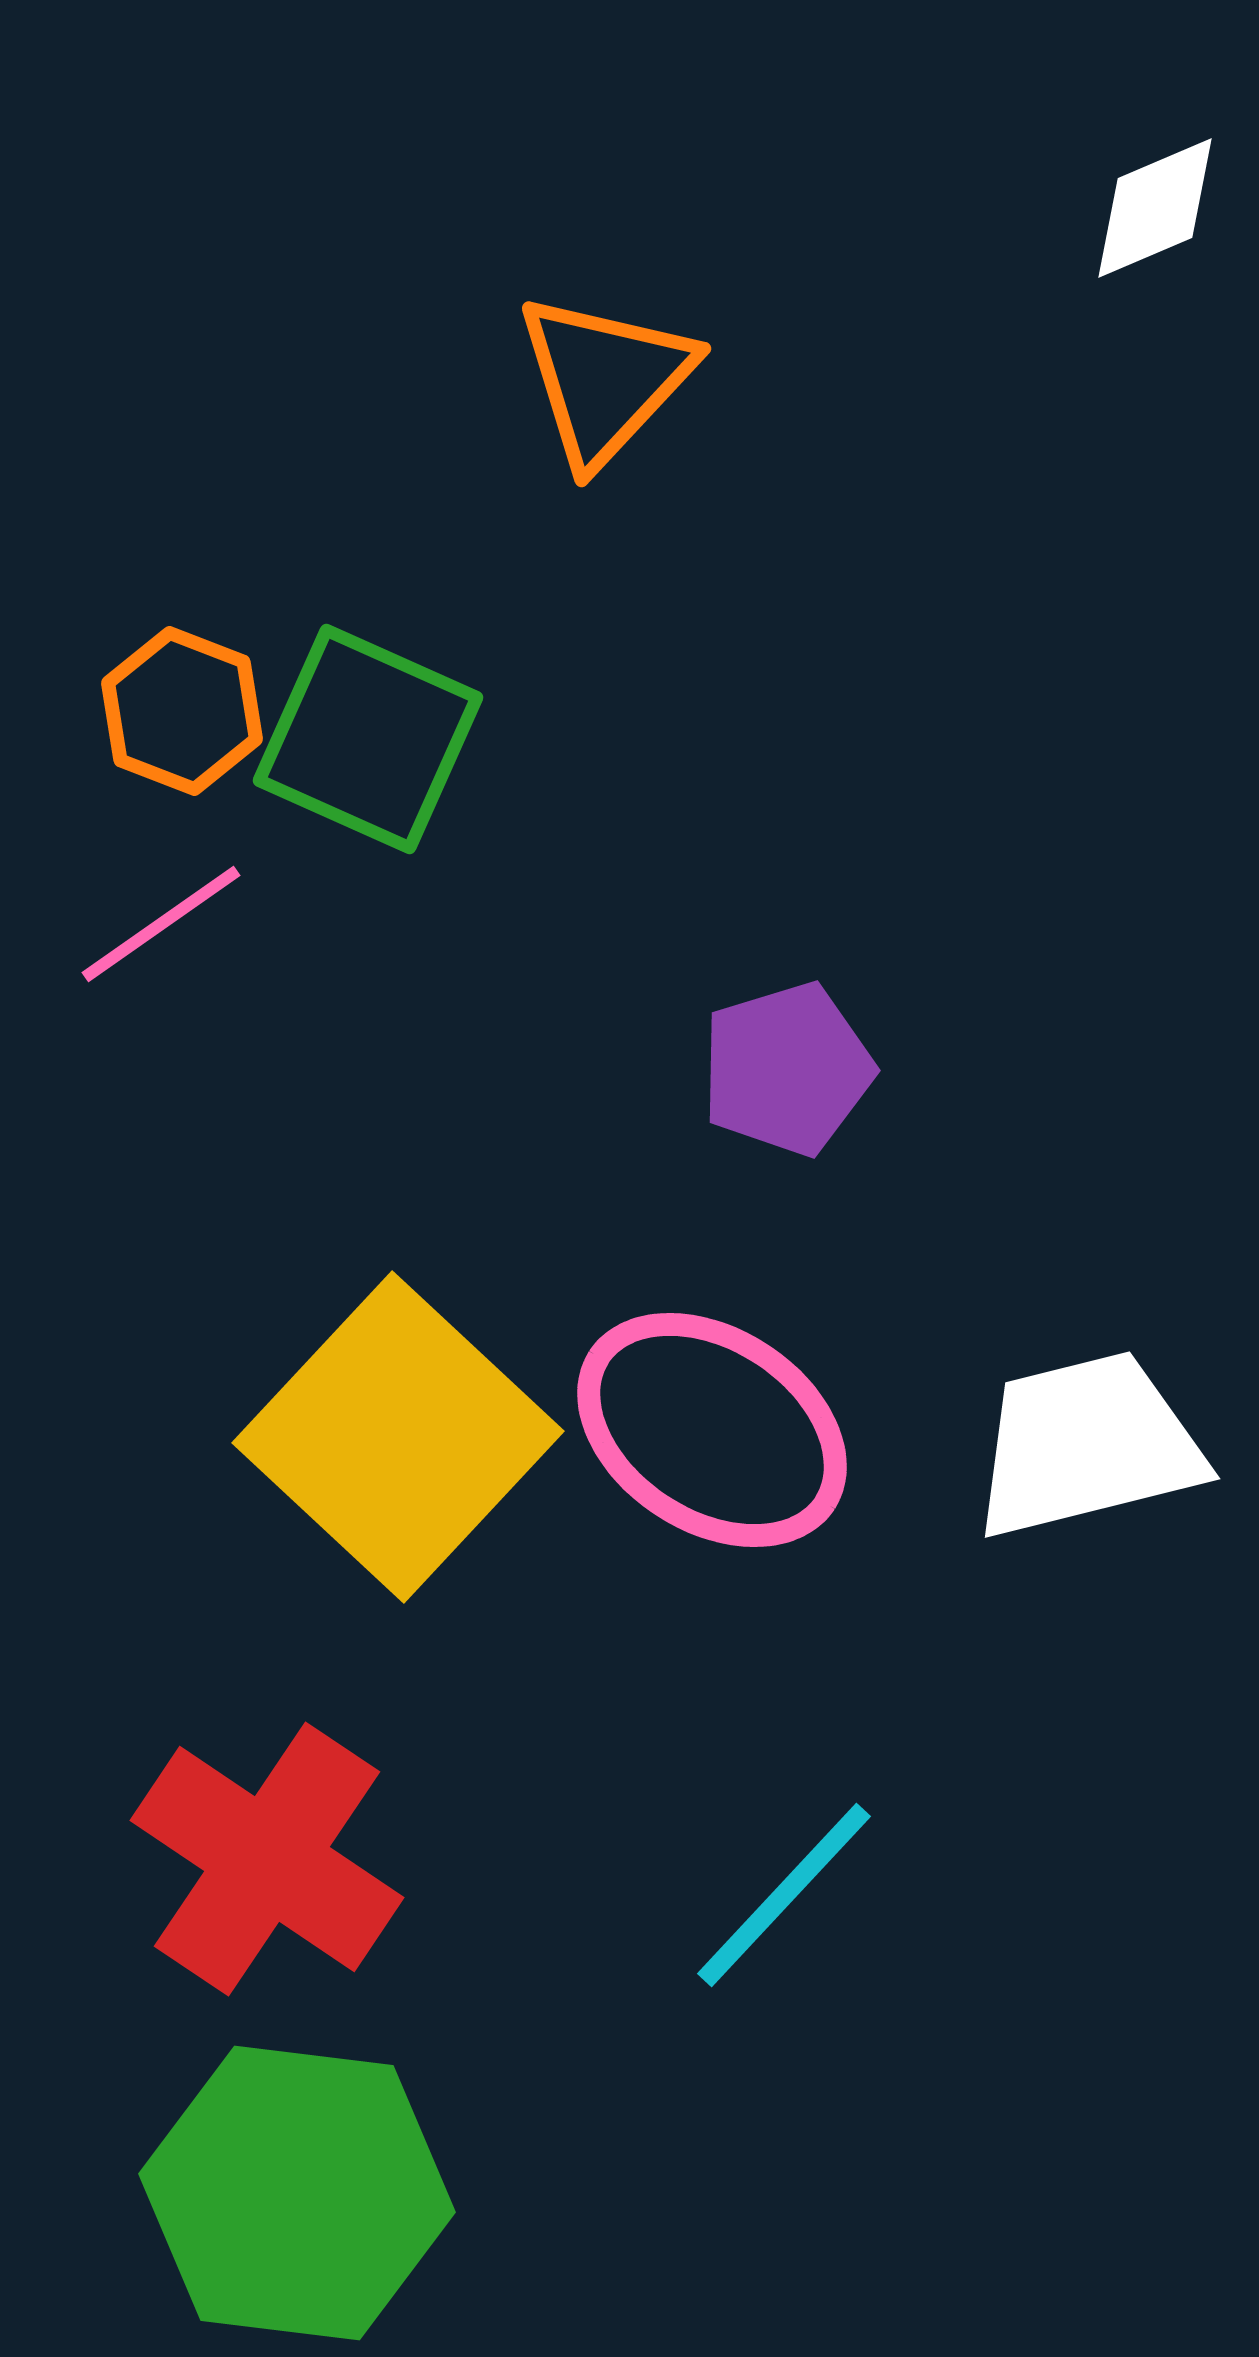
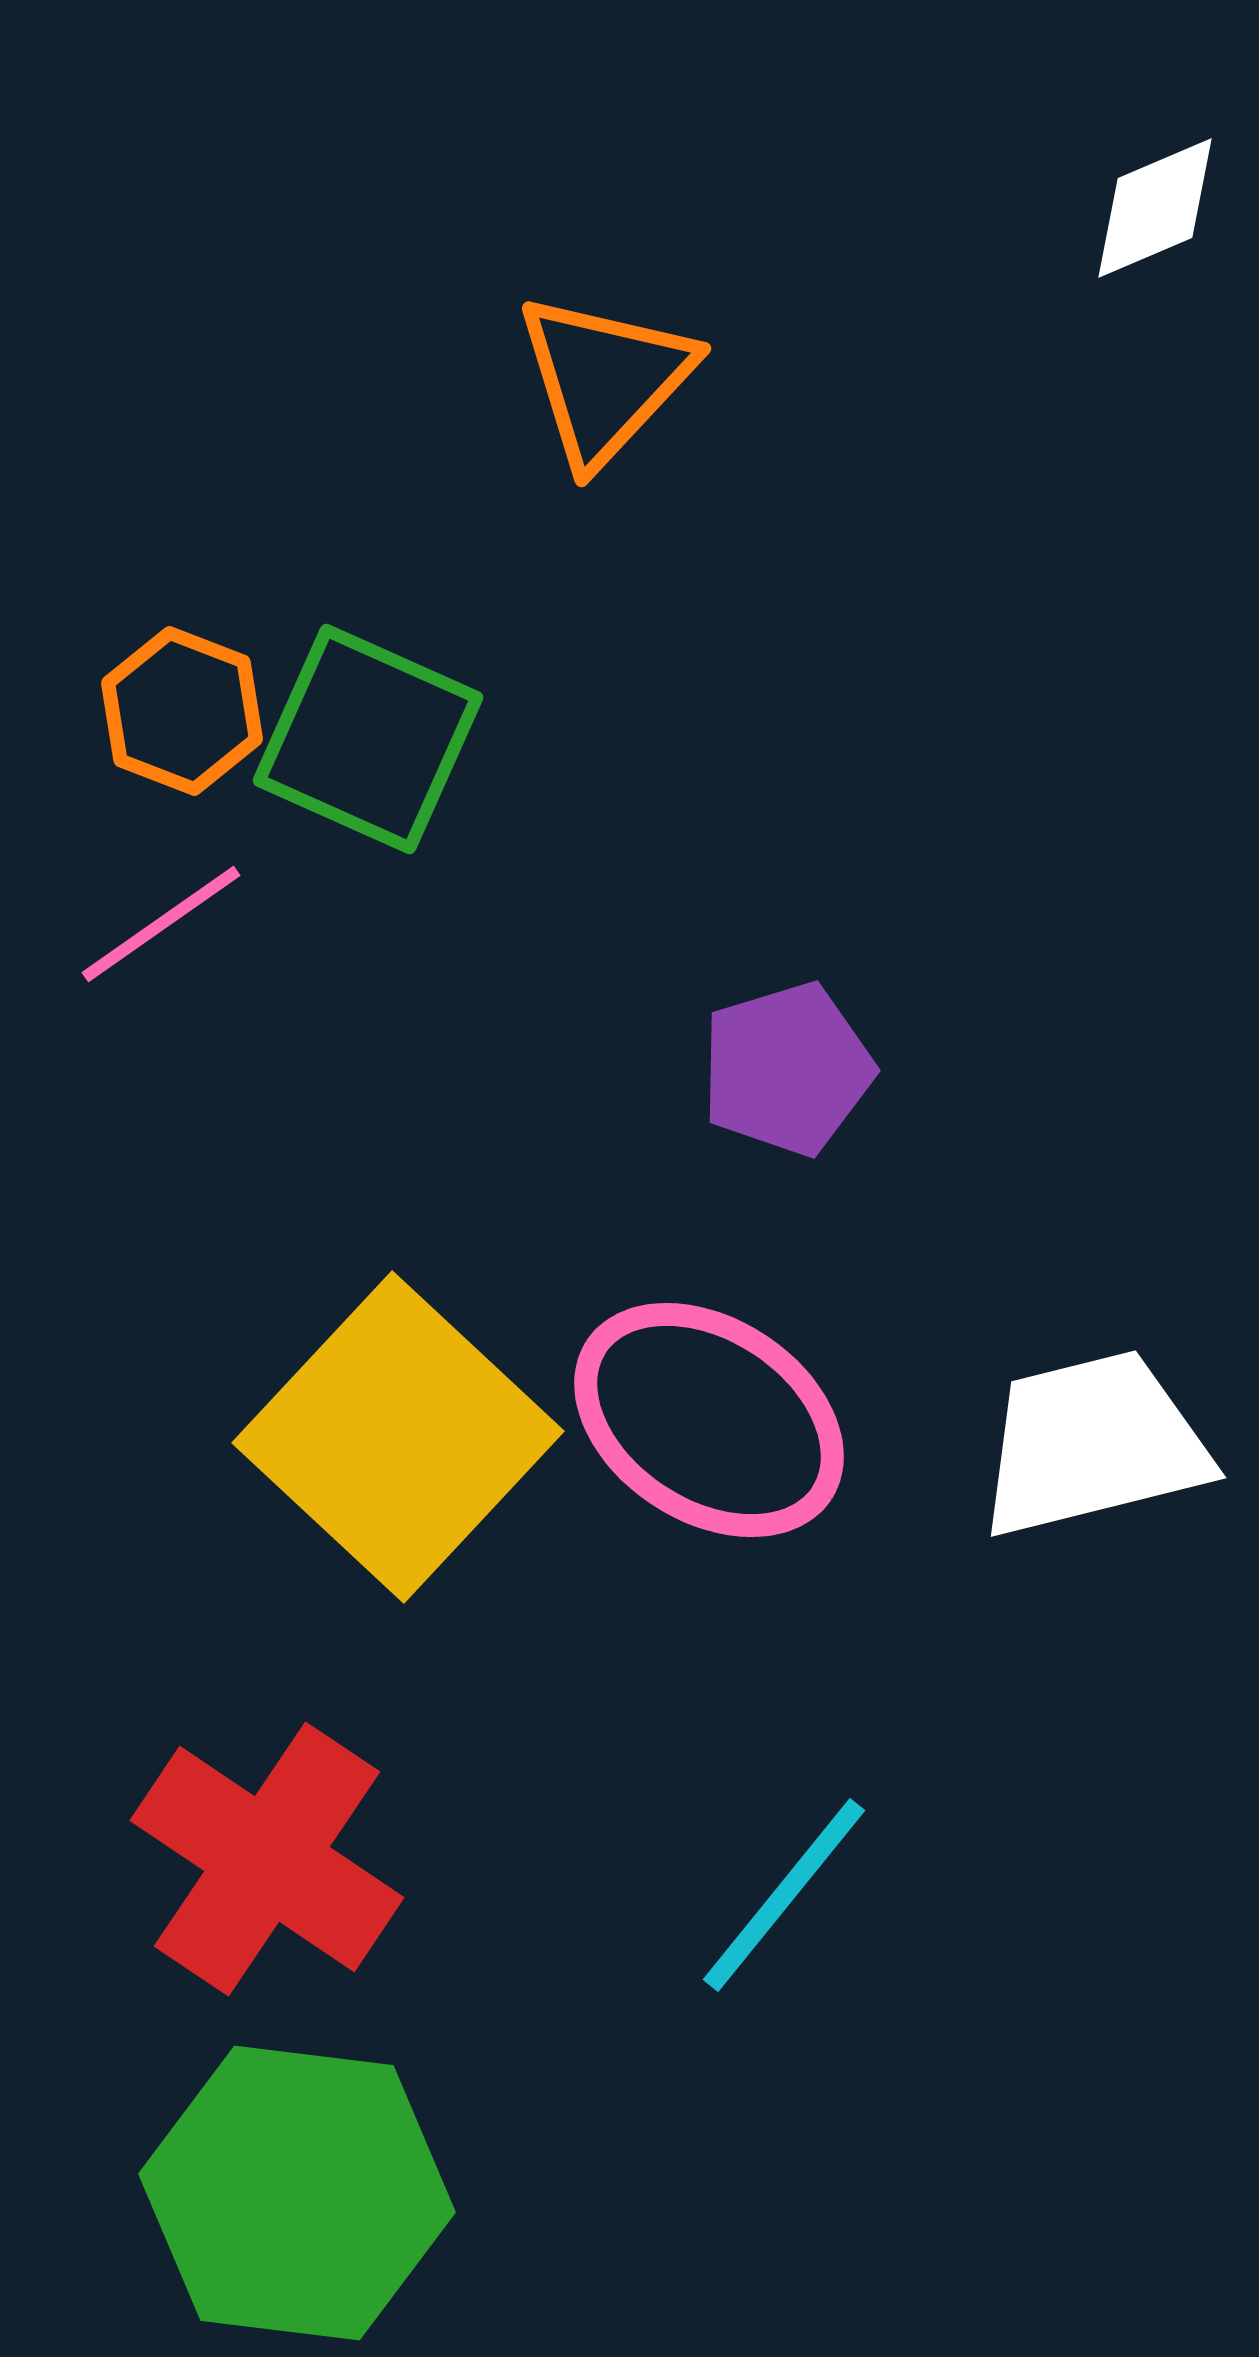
pink ellipse: moved 3 px left, 10 px up
white trapezoid: moved 6 px right, 1 px up
cyan line: rotated 4 degrees counterclockwise
